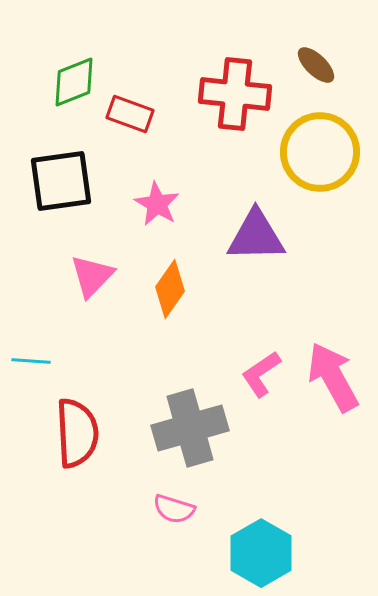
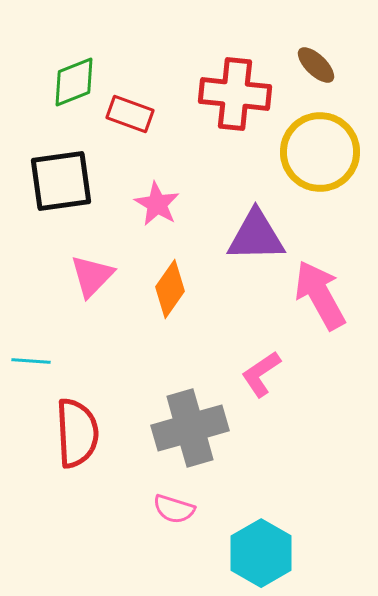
pink arrow: moved 13 px left, 82 px up
